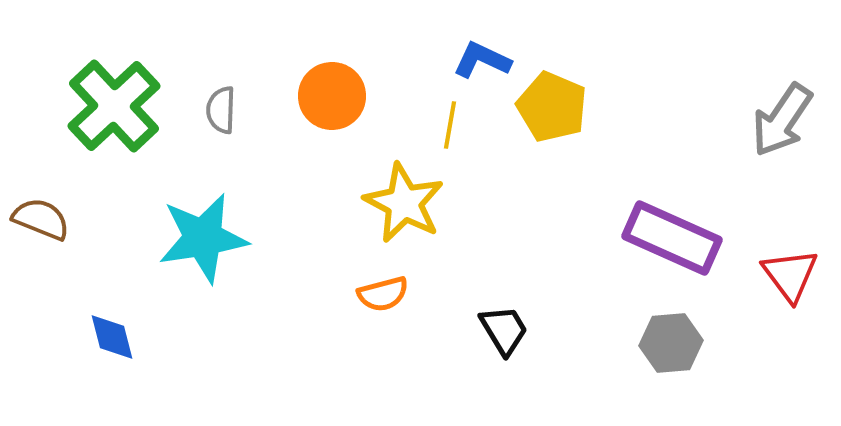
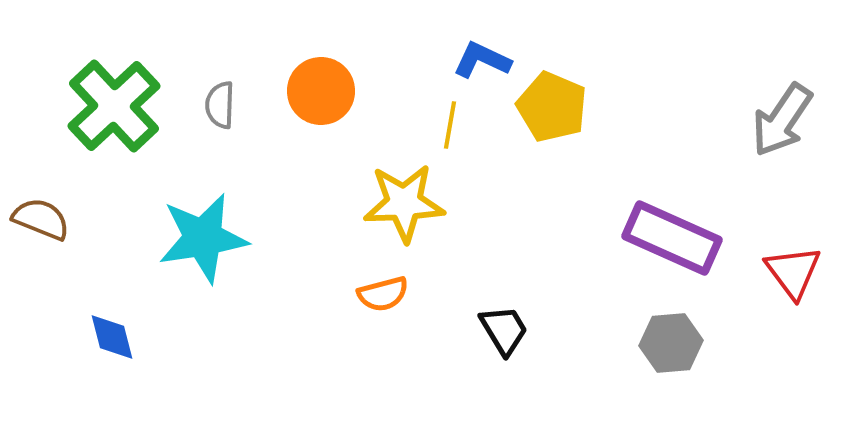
orange circle: moved 11 px left, 5 px up
gray semicircle: moved 1 px left, 5 px up
yellow star: rotated 30 degrees counterclockwise
red triangle: moved 3 px right, 3 px up
